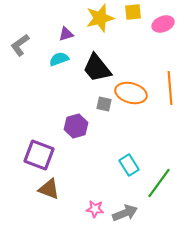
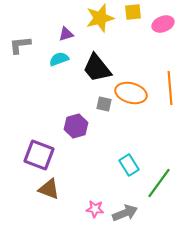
gray L-shape: rotated 30 degrees clockwise
